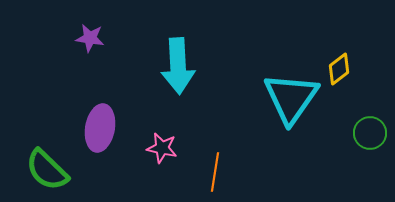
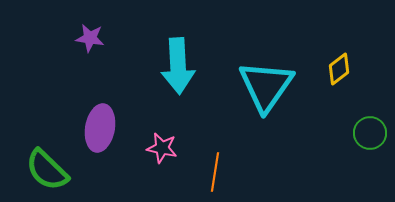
cyan triangle: moved 25 px left, 12 px up
